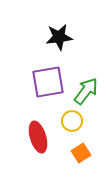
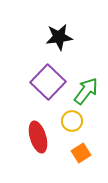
purple square: rotated 36 degrees counterclockwise
